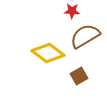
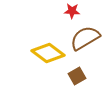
brown semicircle: moved 2 px down
brown square: moved 2 px left
